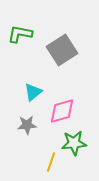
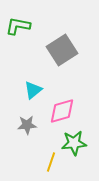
green L-shape: moved 2 px left, 8 px up
cyan triangle: moved 2 px up
